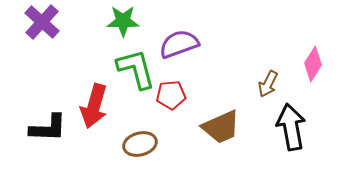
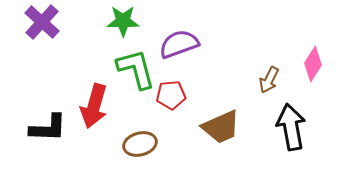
brown arrow: moved 1 px right, 4 px up
